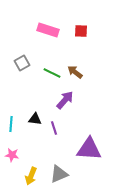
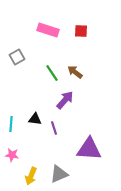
gray square: moved 5 px left, 6 px up
green line: rotated 30 degrees clockwise
